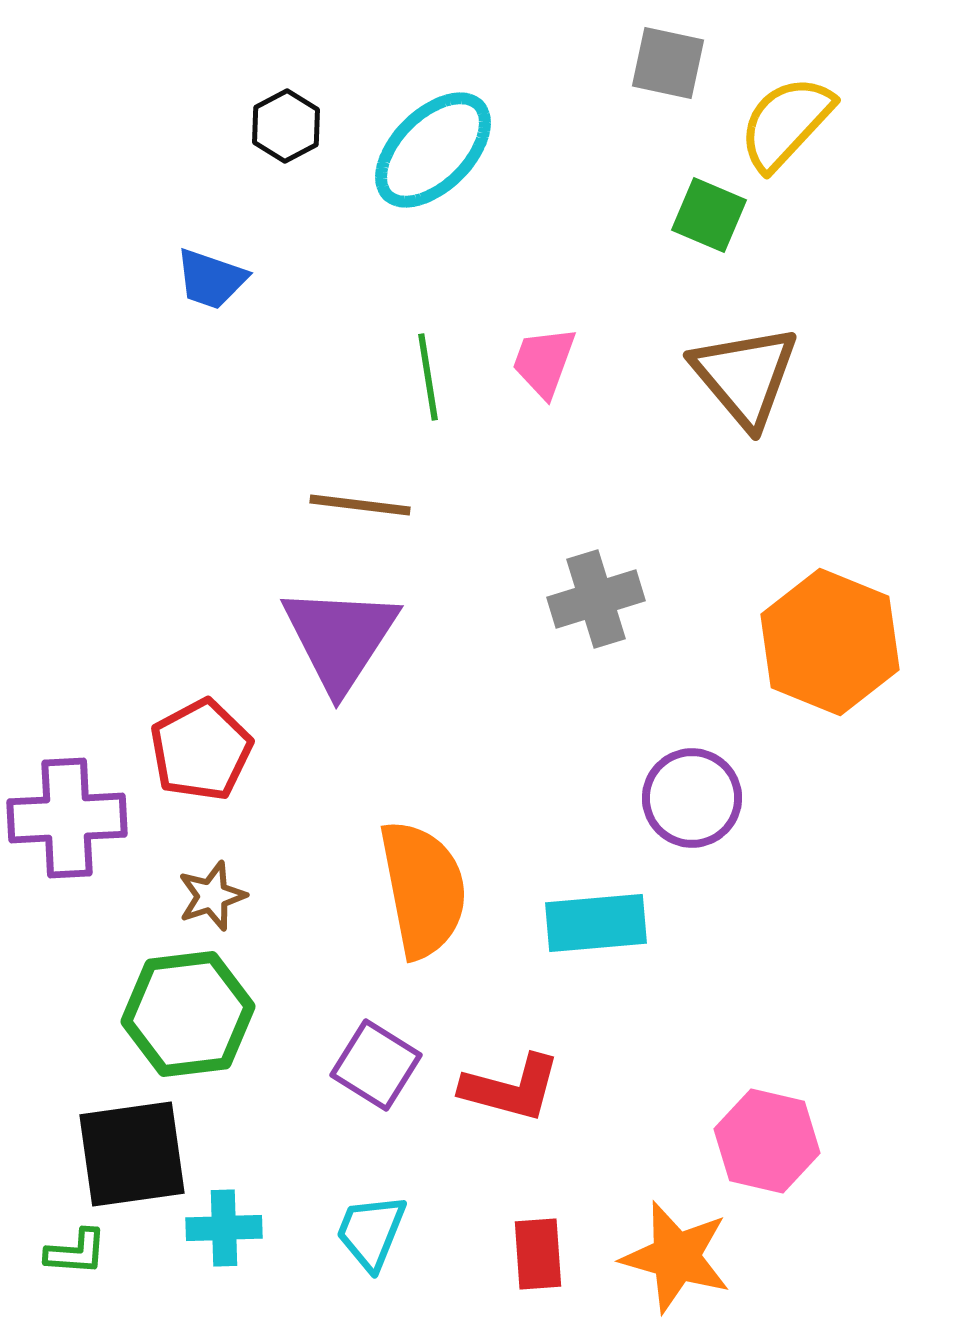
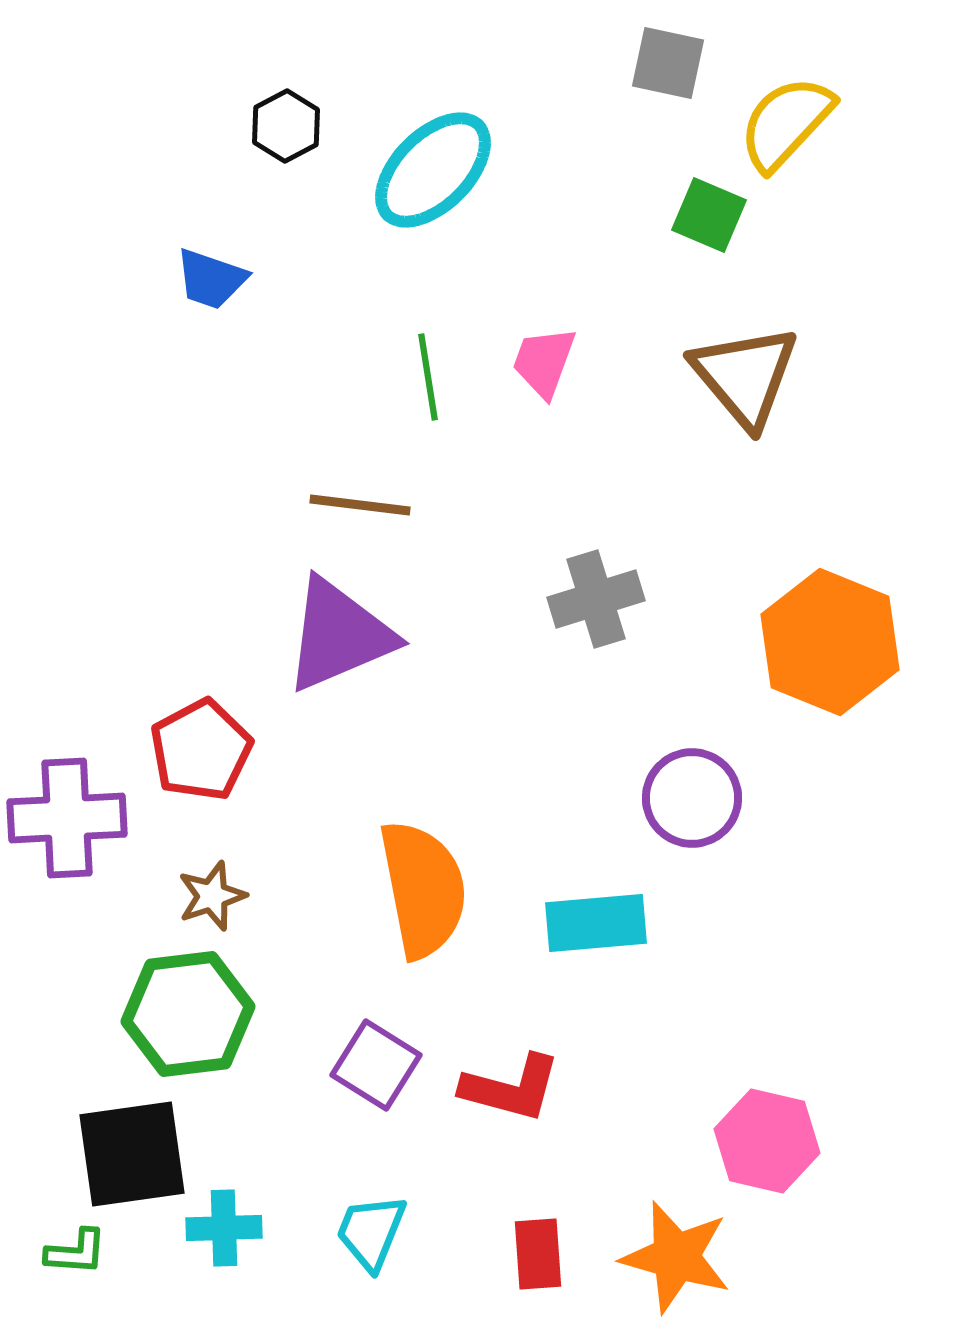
cyan ellipse: moved 20 px down
purple triangle: moved 1 px left, 3 px up; rotated 34 degrees clockwise
